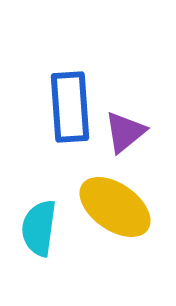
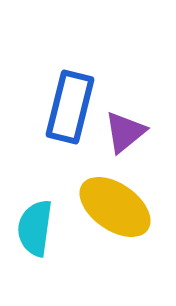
blue rectangle: rotated 18 degrees clockwise
cyan semicircle: moved 4 px left
